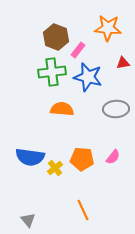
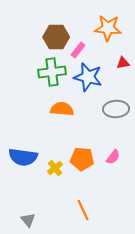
brown hexagon: rotated 20 degrees counterclockwise
blue semicircle: moved 7 px left
